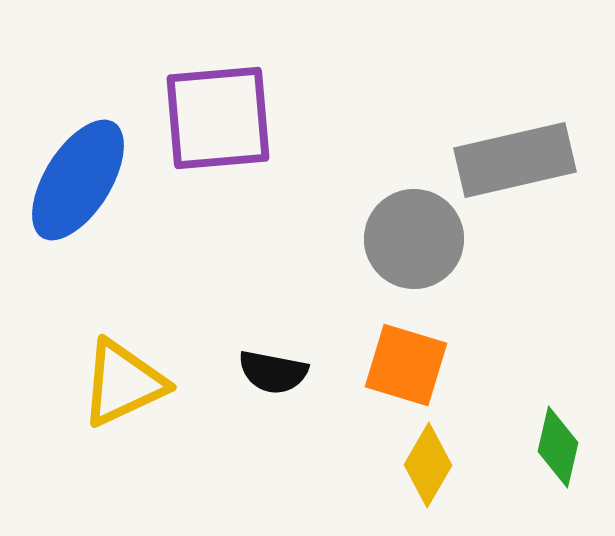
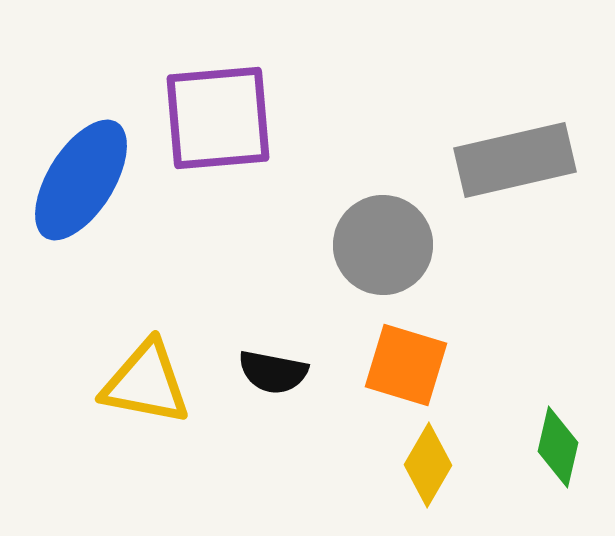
blue ellipse: moved 3 px right
gray circle: moved 31 px left, 6 px down
yellow triangle: moved 23 px right; rotated 36 degrees clockwise
